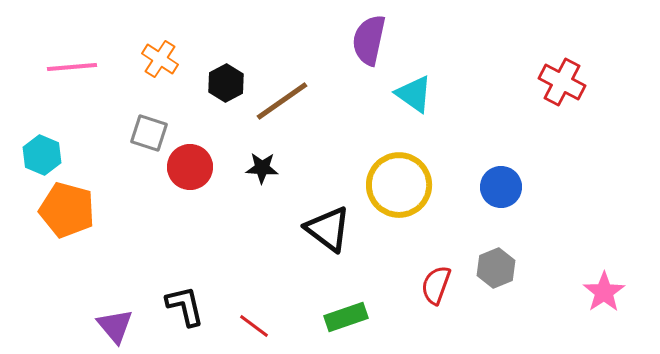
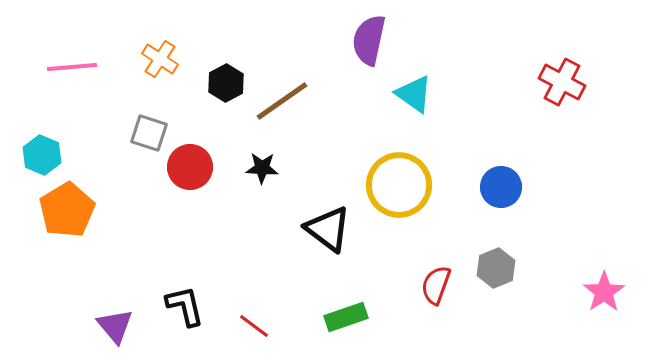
orange pentagon: rotated 26 degrees clockwise
